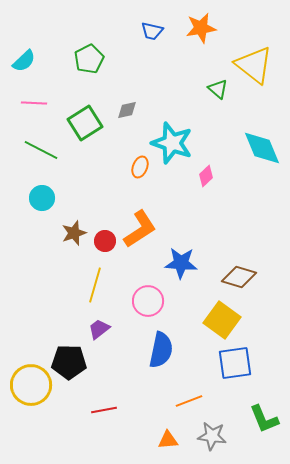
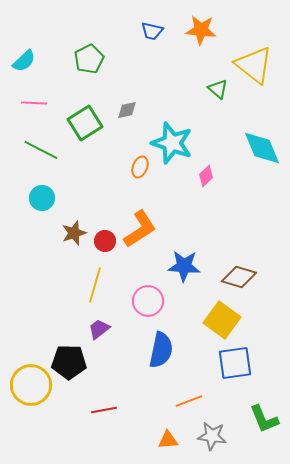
orange star: moved 2 px down; rotated 16 degrees clockwise
blue star: moved 3 px right, 3 px down
